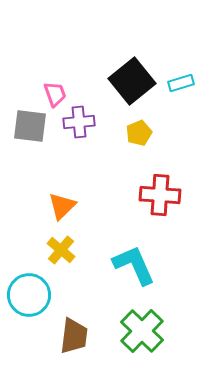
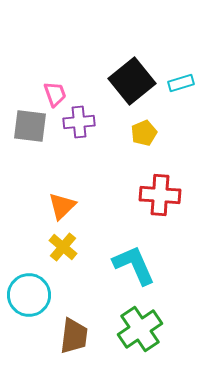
yellow pentagon: moved 5 px right
yellow cross: moved 2 px right, 3 px up
green cross: moved 2 px left, 2 px up; rotated 12 degrees clockwise
